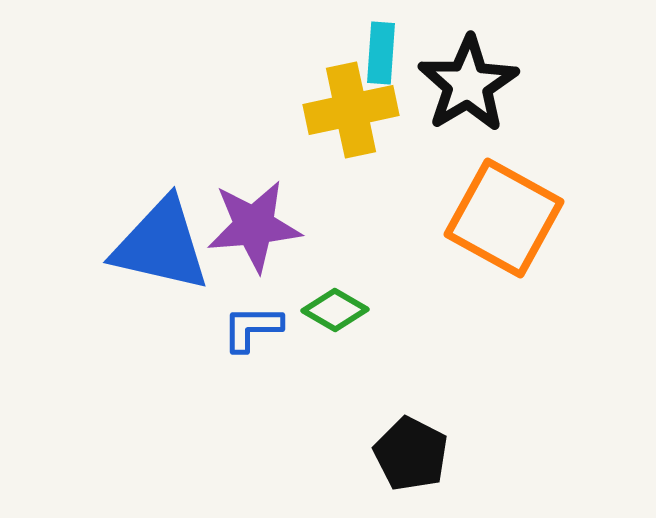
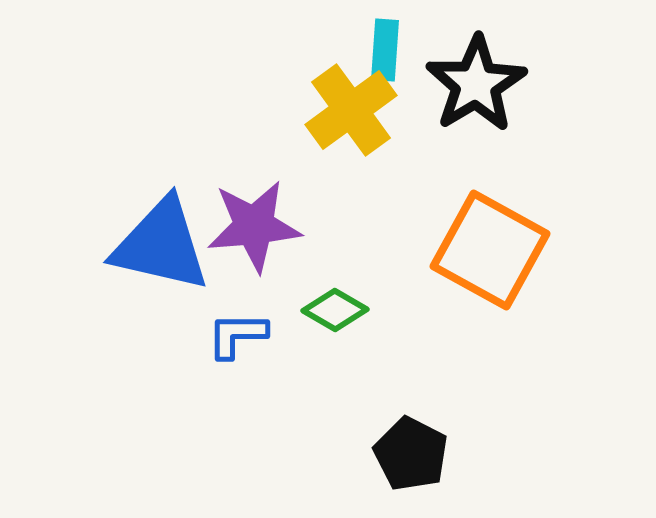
cyan rectangle: moved 4 px right, 3 px up
black star: moved 8 px right
yellow cross: rotated 24 degrees counterclockwise
orange square: moved 14 px left, 32 px down
blue L-shape: moved 15 px left, 7 px down
